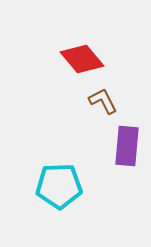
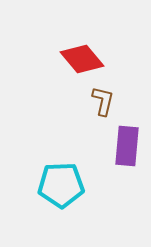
brown L-shape: rotated 40 degrees clockwise
cyan pentagon: moved 2 px right, 1 px up
